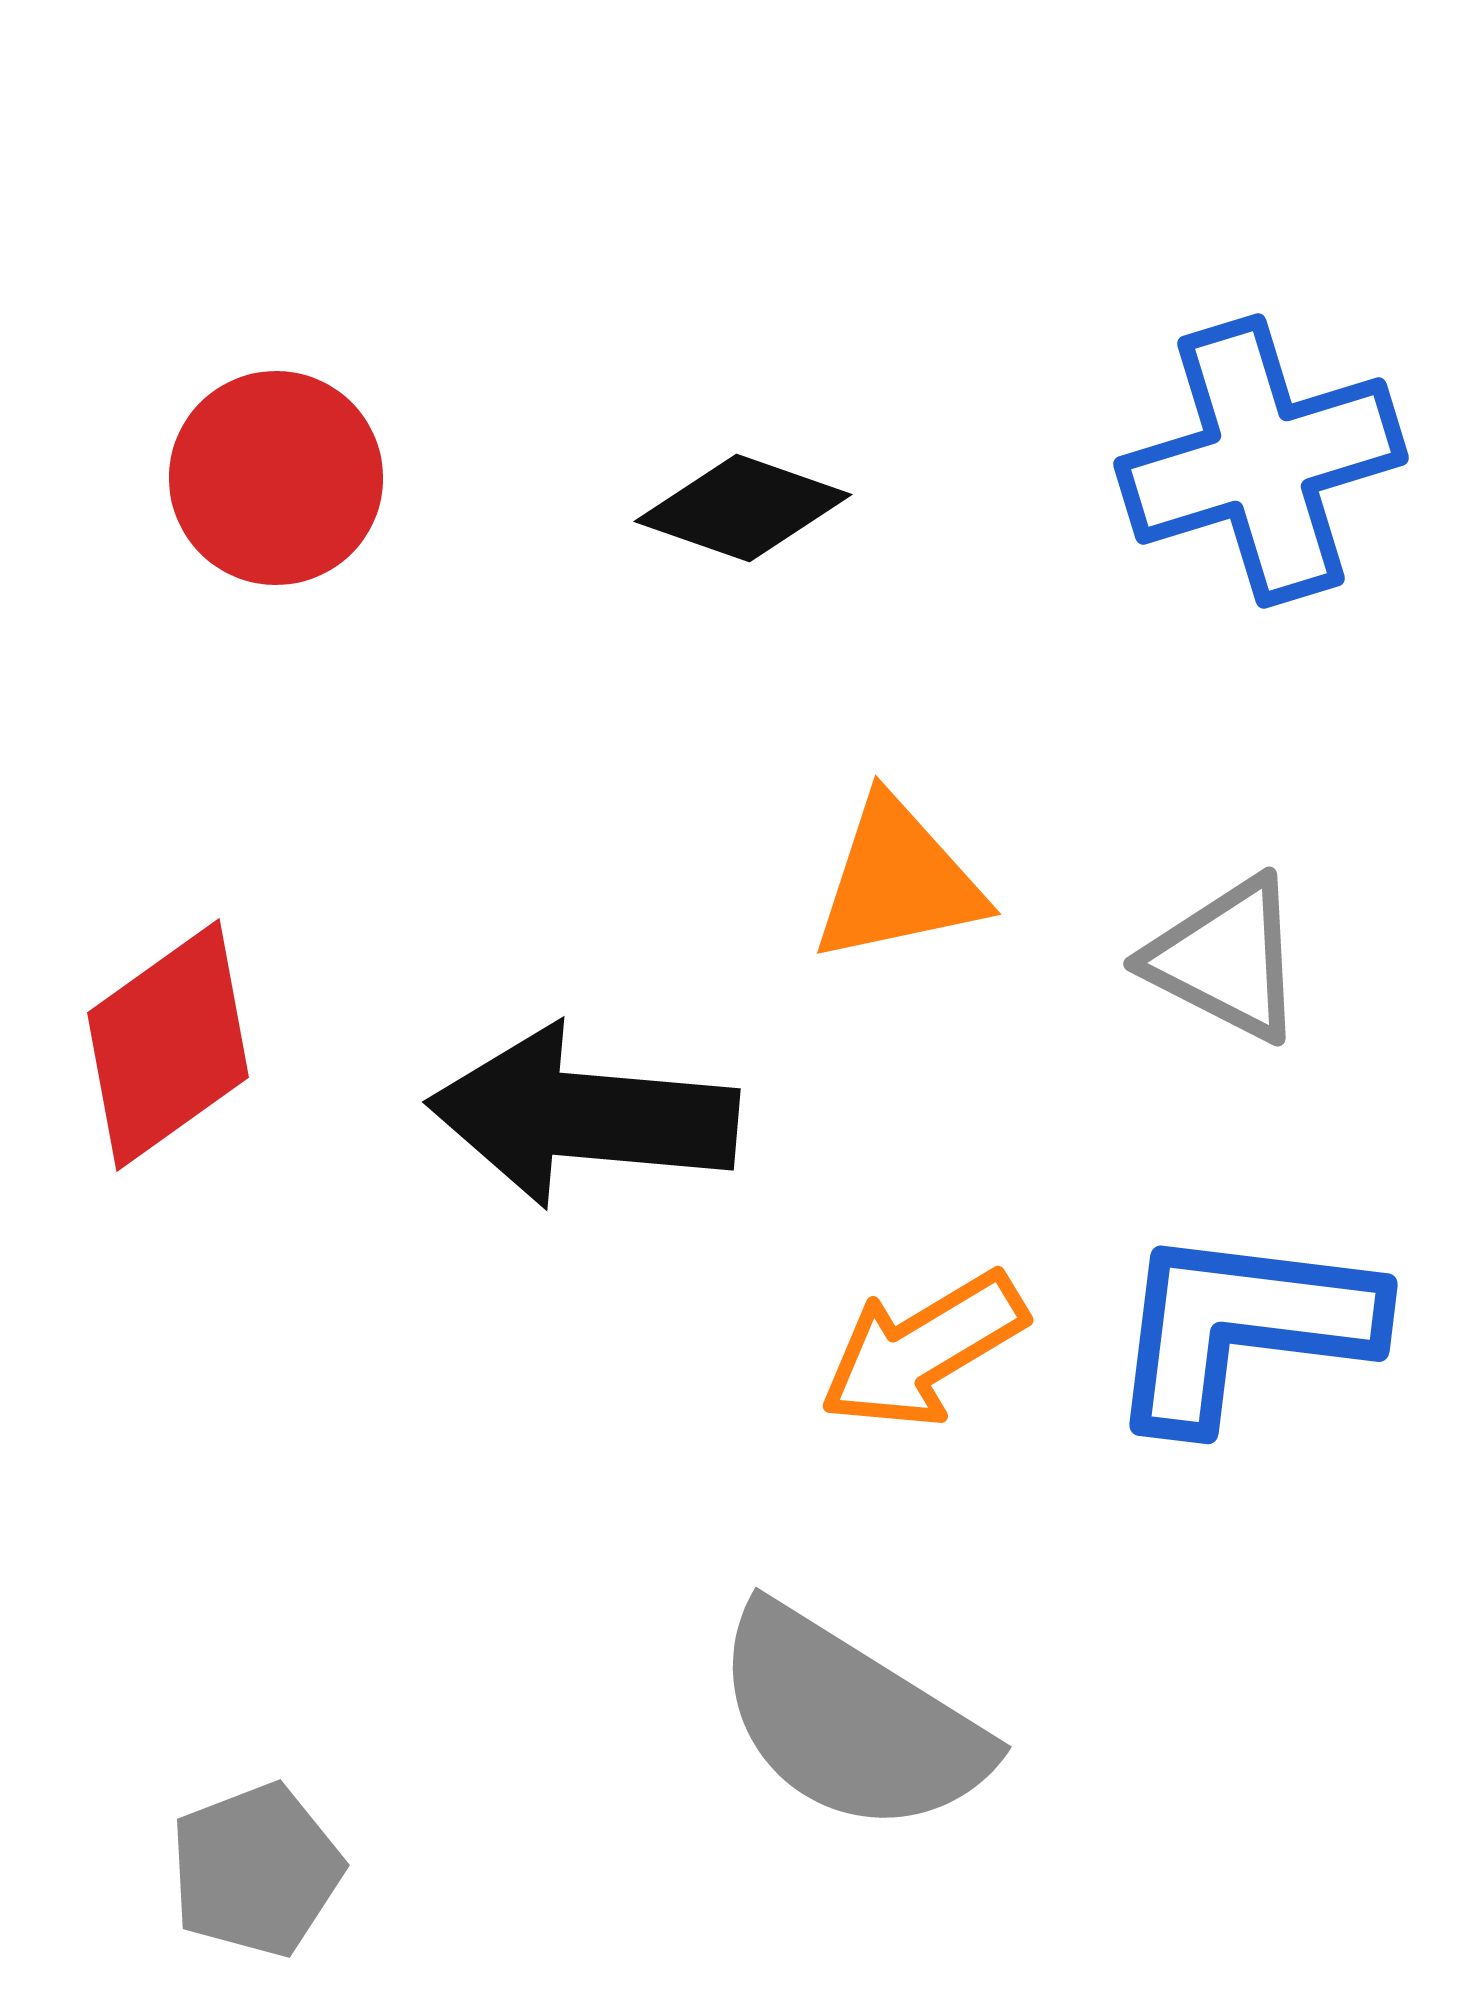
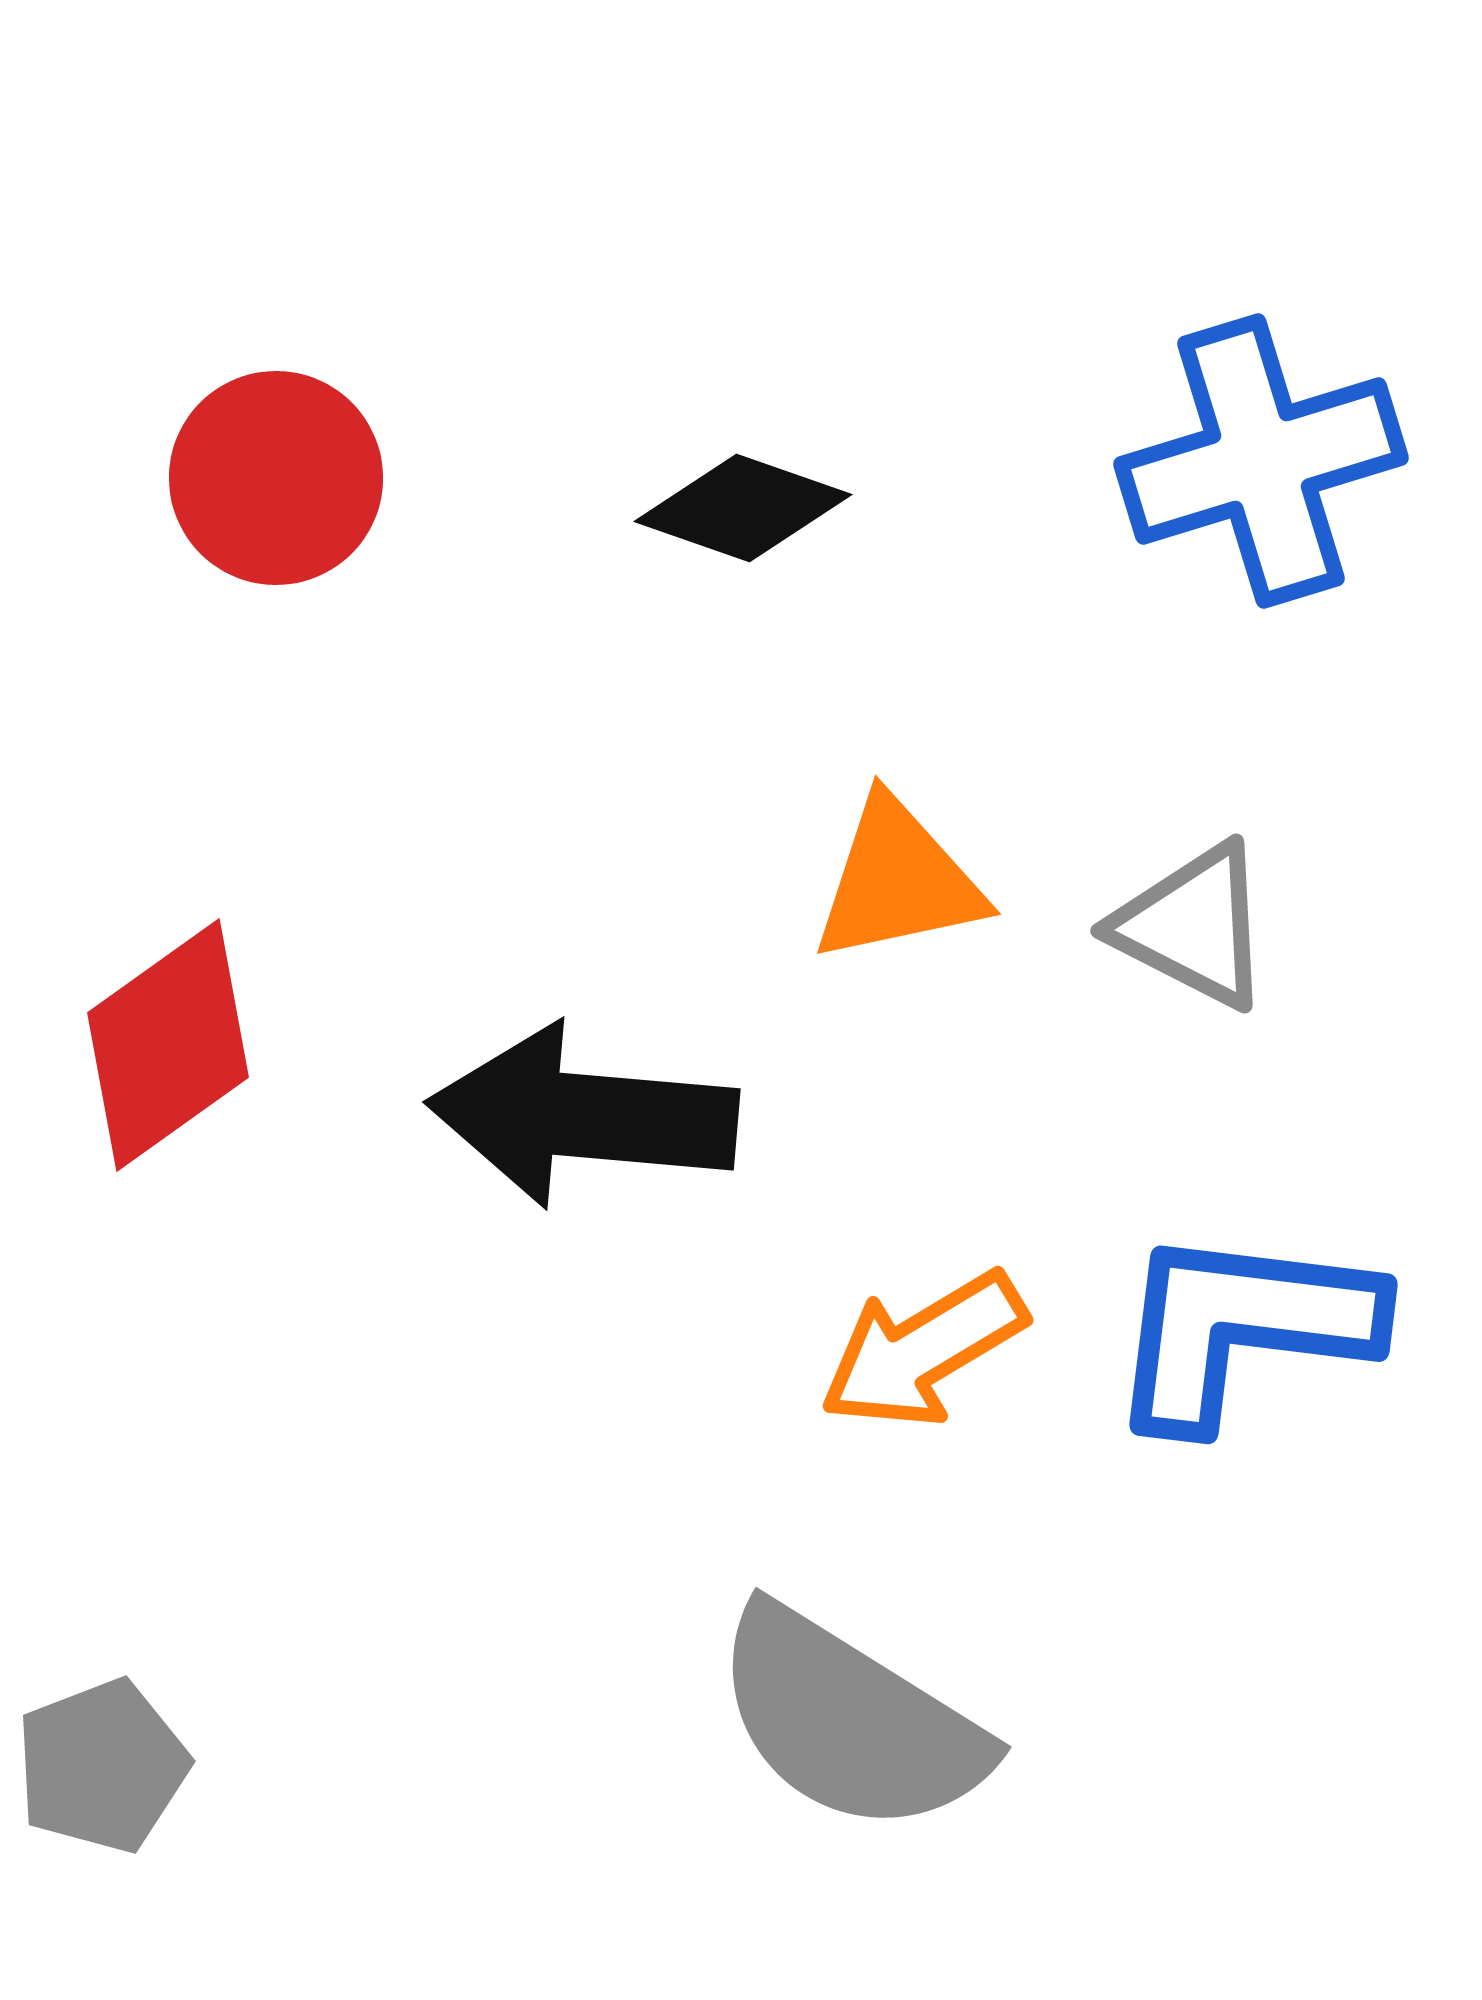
gray triangle: moved 33 px left, 33 px up
gray pentagon: moved 154 px left, 104 px up
